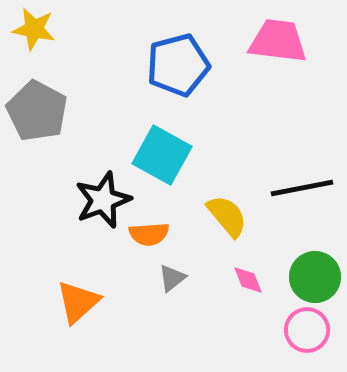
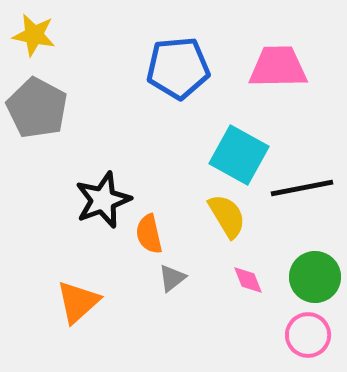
yellow star: moved 6 px down
pink trapezoid: moved 26 px down; rotated 8 degrees counterclockwise
blue pentagon: moved 3 px down; rotated 10 degrees clockwise
gray pentagon: moved 3 px up
cyan square: moved 77 px right
yellow semicircle: rotated 9 degrees clockwise
orange semicircle: rotated 81 degrees clockwise
pink circle: moved 1 px right, 5 px down
